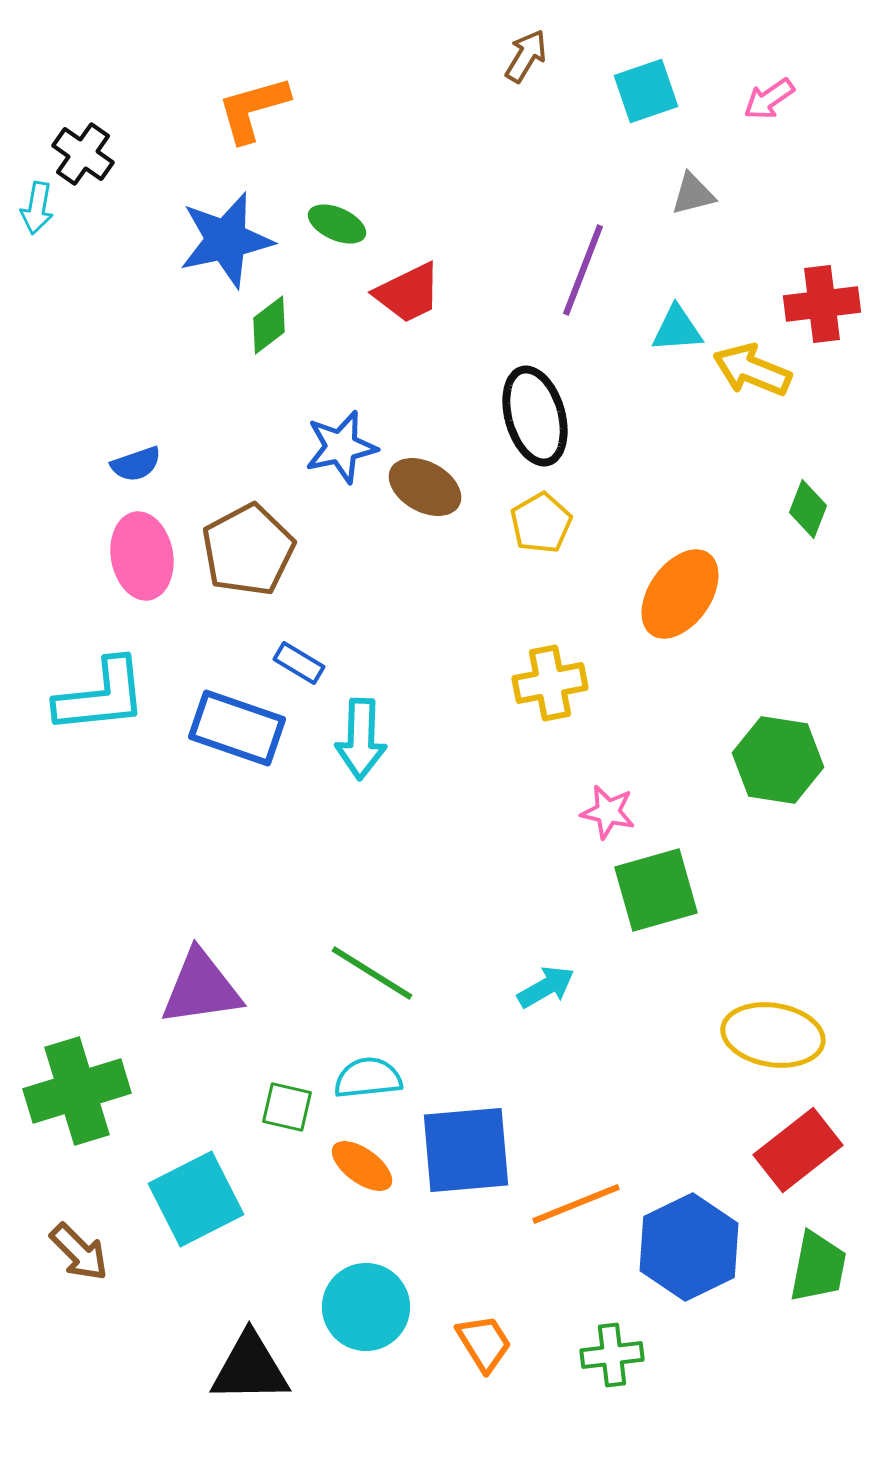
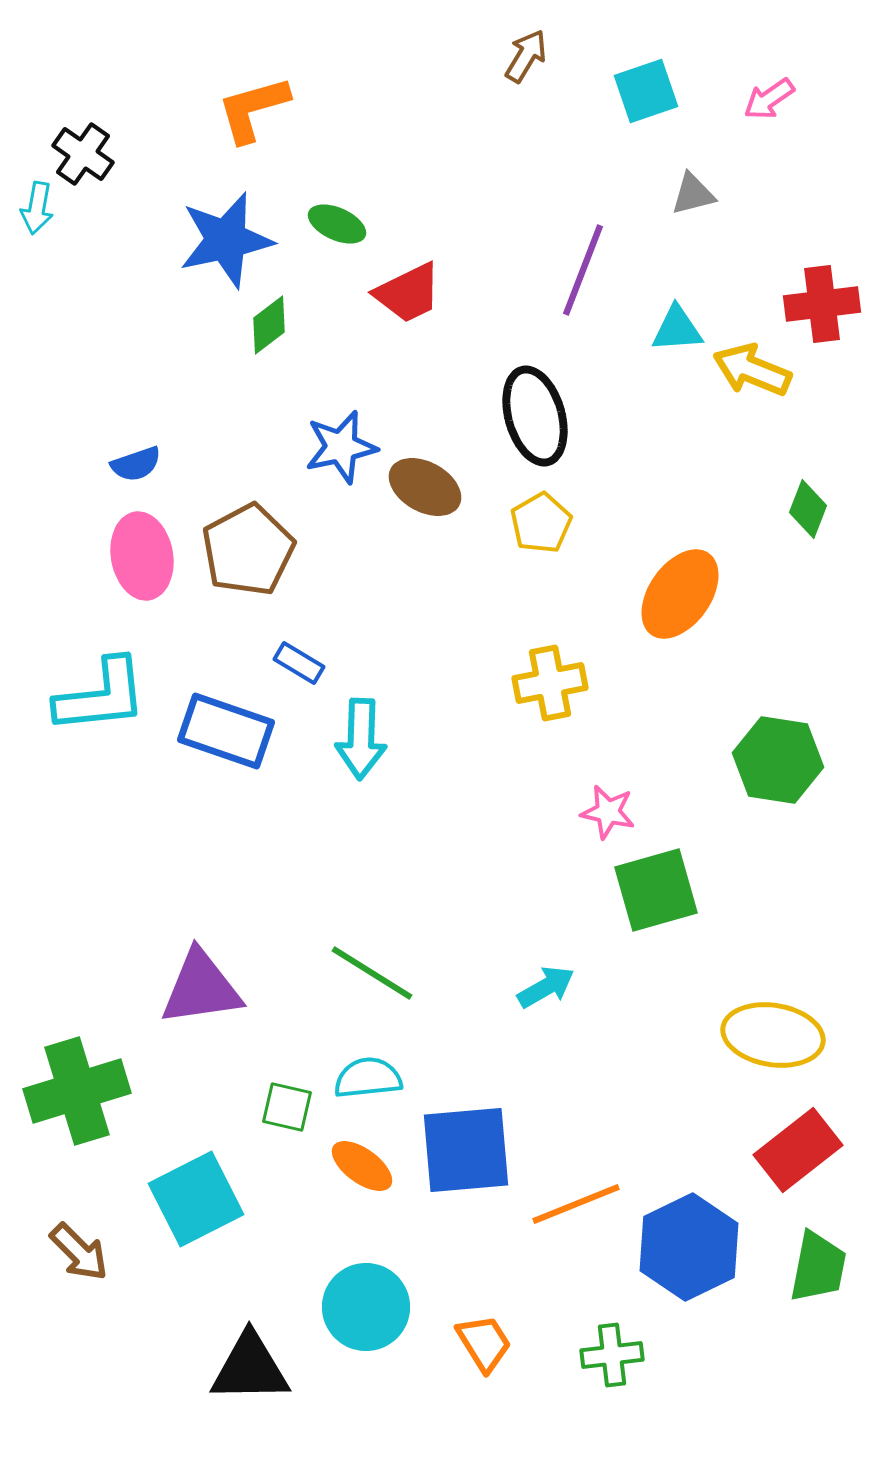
blue rectangle at (237, 728): moved 11 px left, 3 px down
